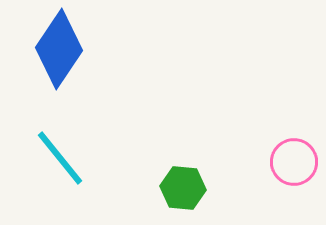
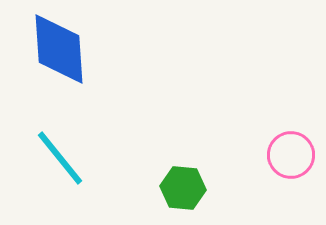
blue diamond: rotated 38 degrees counterclockwise
pink circle: moved 3 px left, 7 px up
